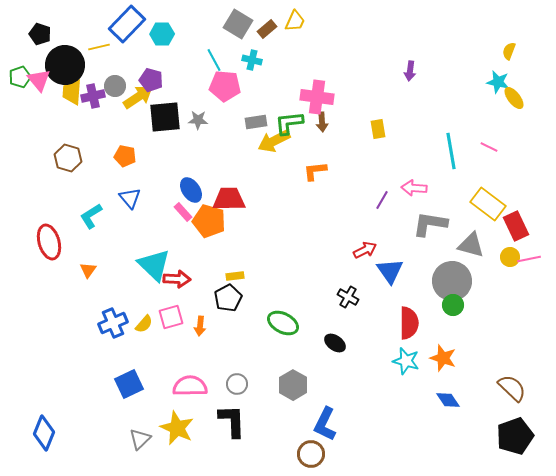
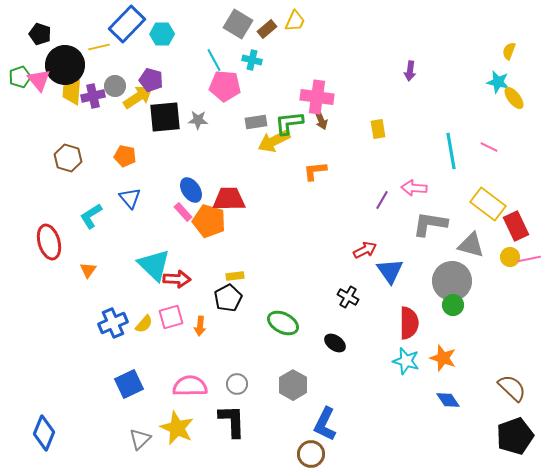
brown arrow at (322, 122): moved 1 px left, 2 px up; rotated 18 degrees counterclockwise
